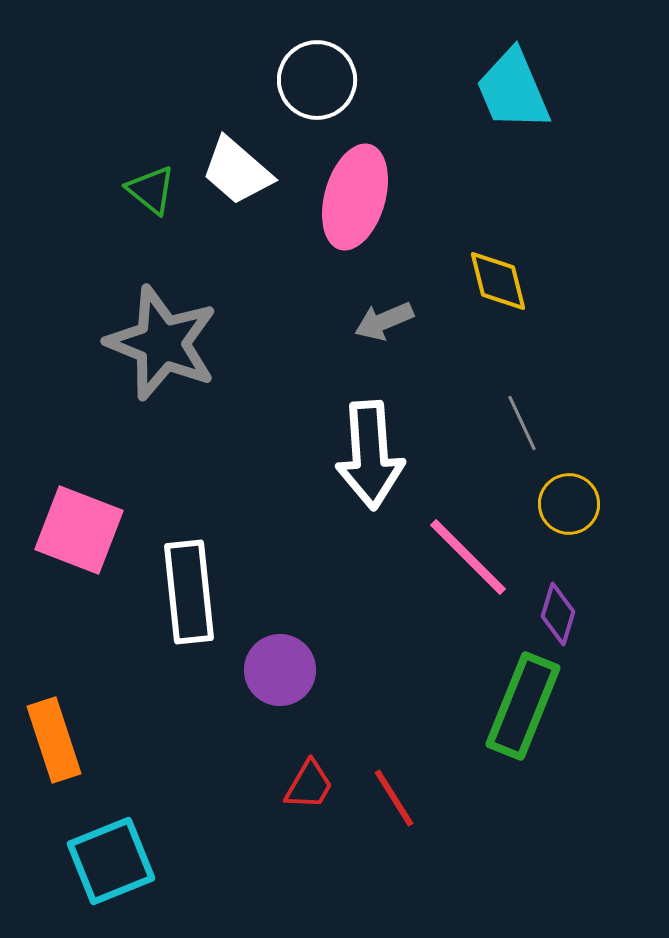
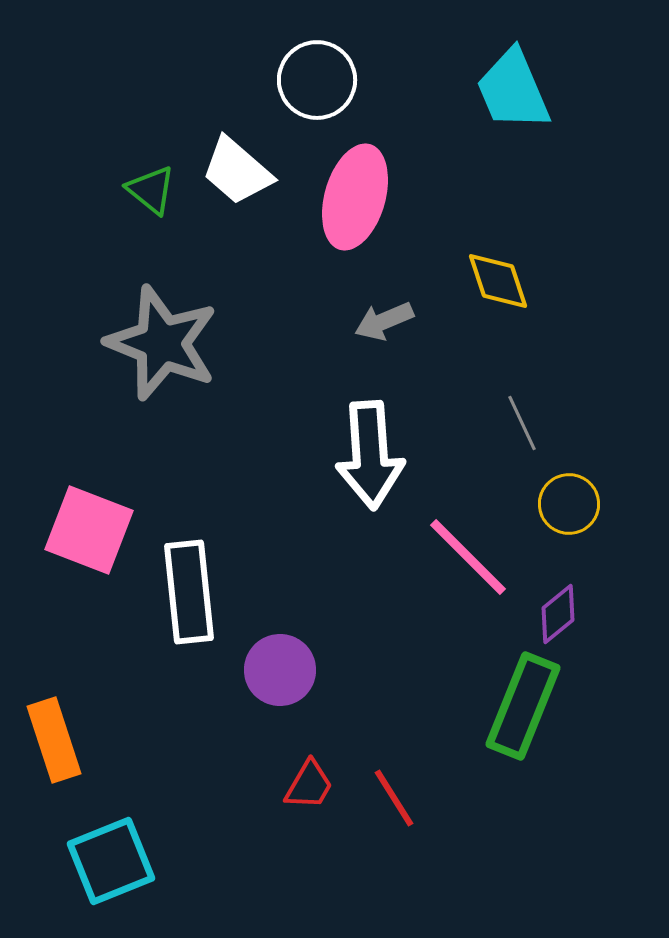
yellow diamond: rotated 4 degrees counterclockwise
pink square: moved 10 px right
purple diamond: rotated 34 degrees clockwise
